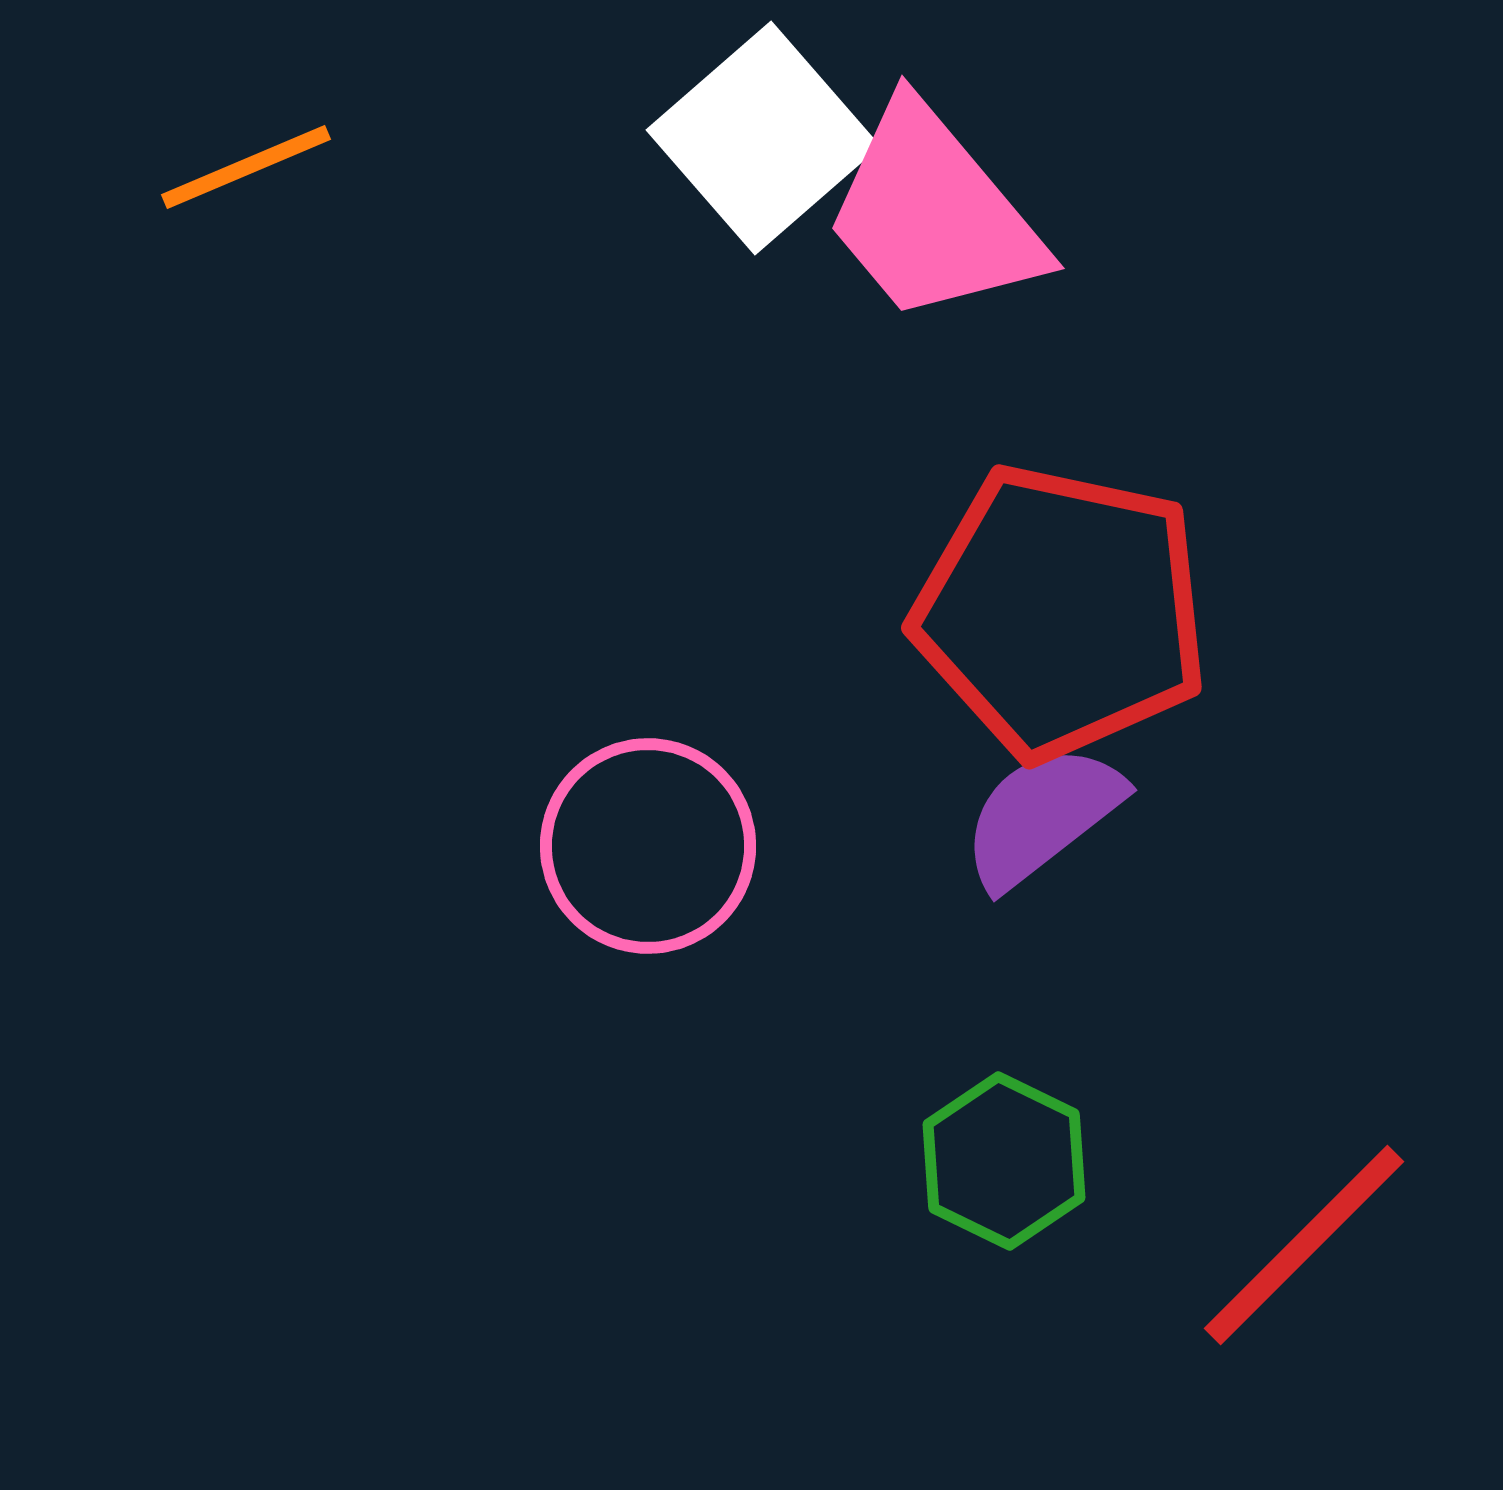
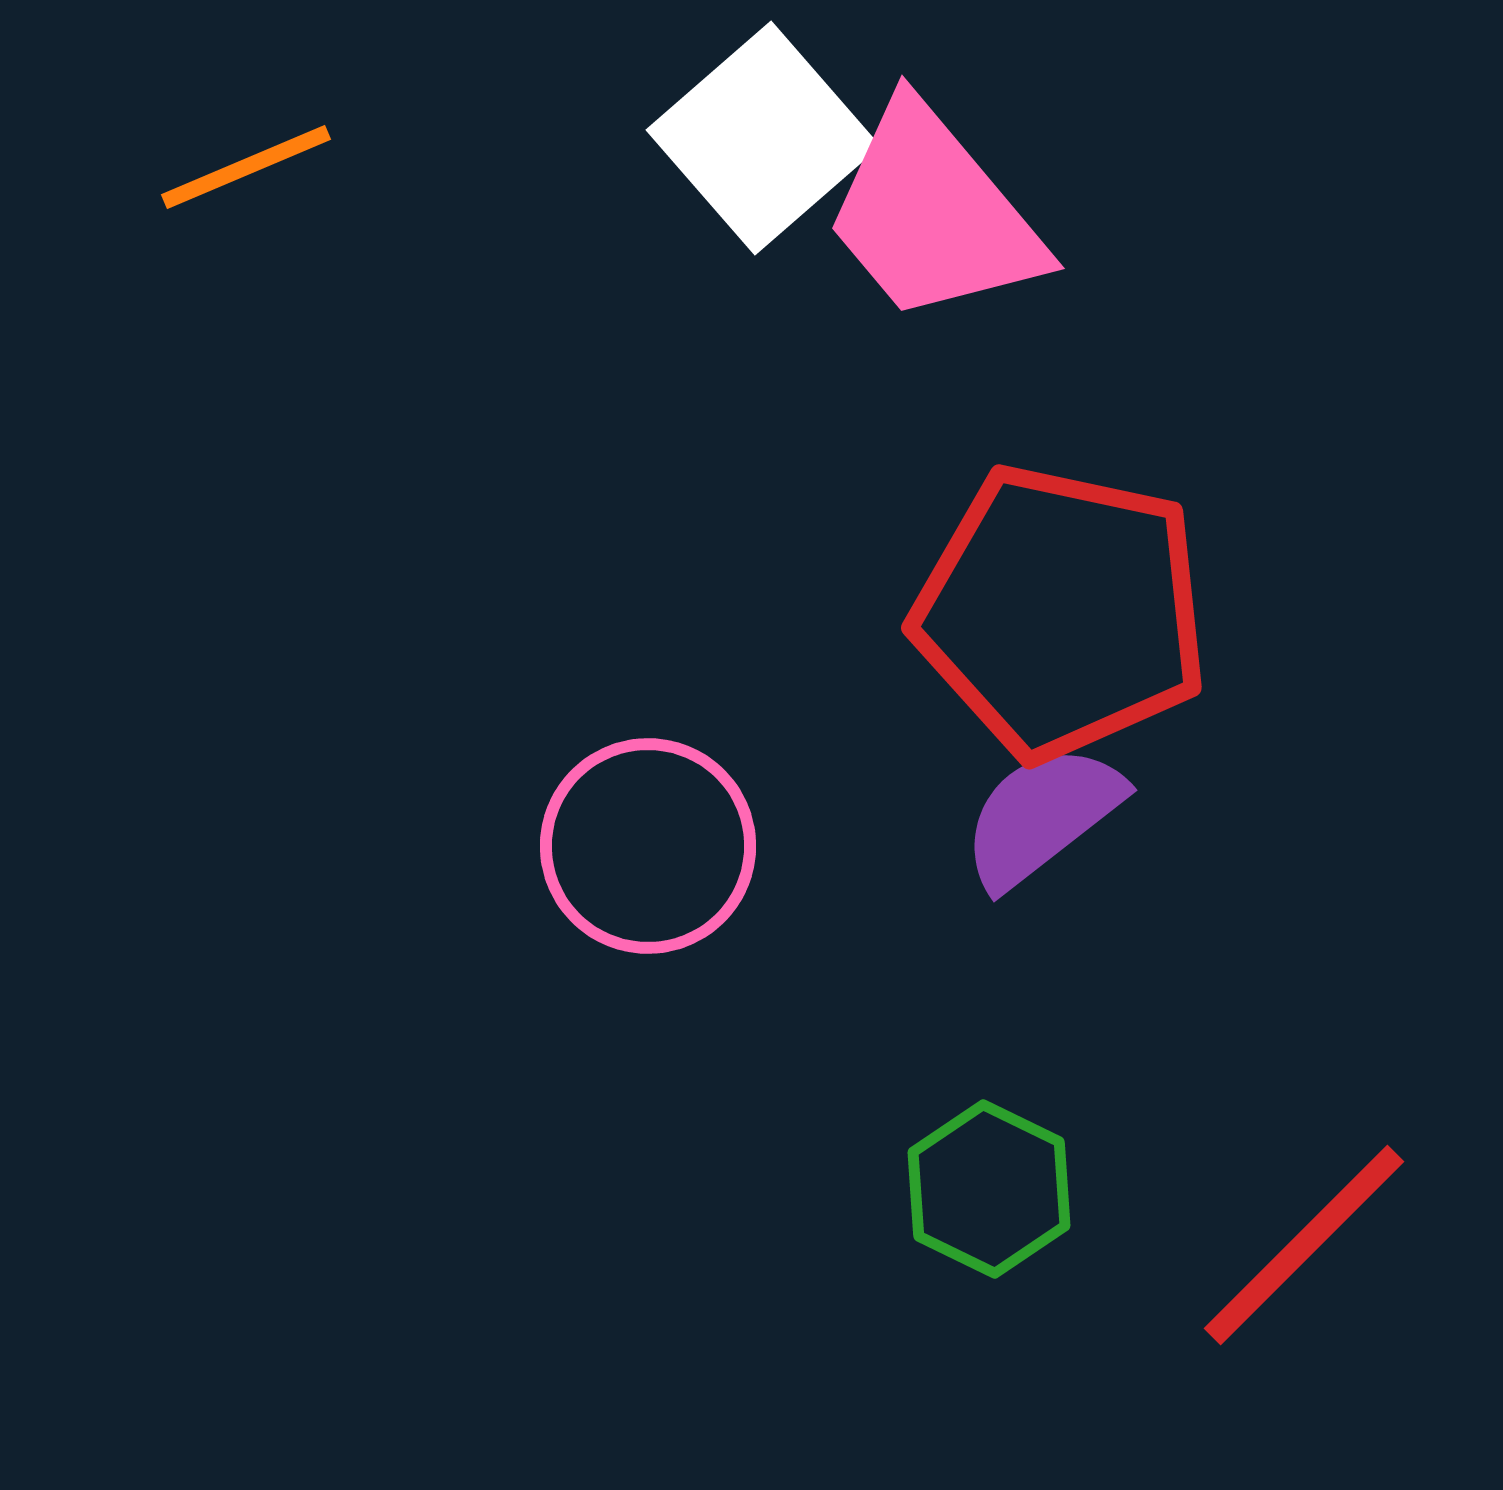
green hexagon: moved 15 px left, 28 px down
